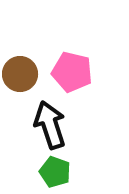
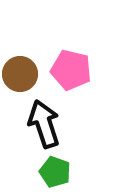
pink pentagon: moved 1 px left, 2 px up
black arrow: moved 6 px left, 1 px up
